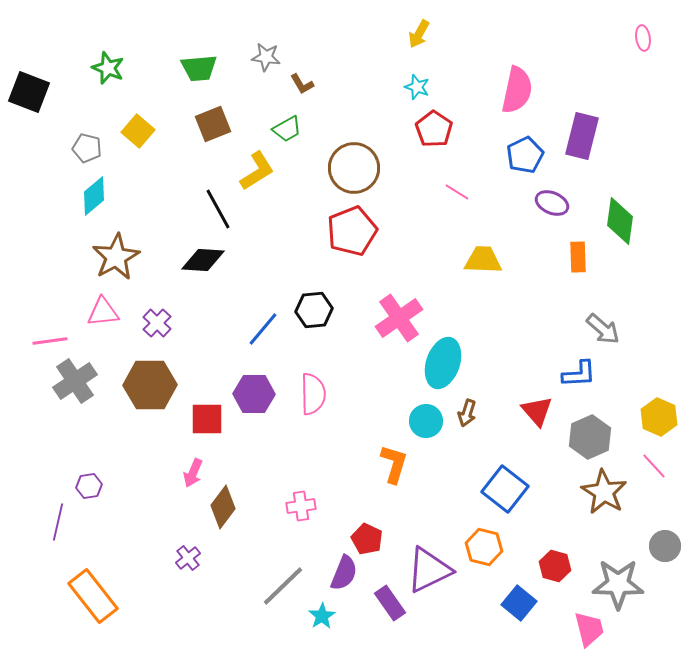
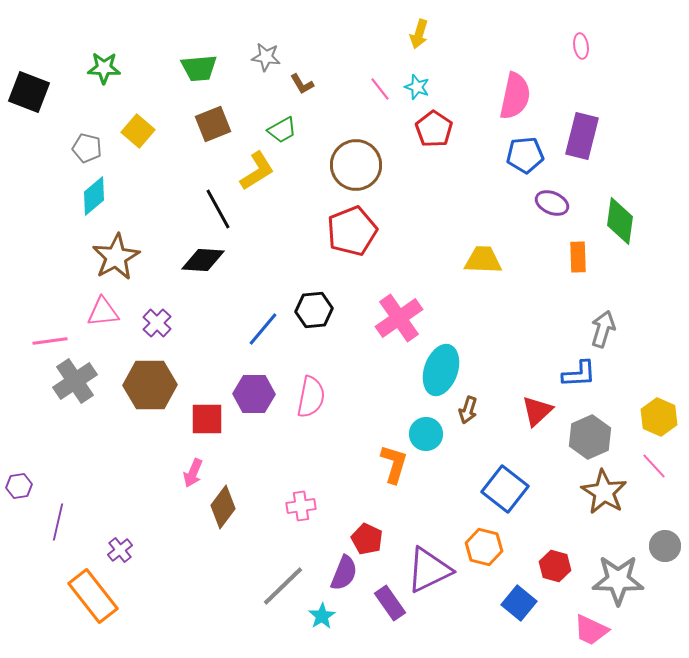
yellow arrow at (419, 34): rotated 12 degrees counterclockwise
pink ellipse at (643, 38): moved 62 px left, 8 px down
green star at (108, 68): moved 4 px left; rotated 20 degrees counterclockwise
pink semicircle at (517, 90): moved 2 px left, 6 px down
green trapezoid at (287, 129): moved 5 px left, 1 px down
blue pentagon at (525, 155): rotated 21 degrees clockwise
brown circle at (354, 168): moved 2 px right, 3 px up
pink line at (457, 192): moved 77 px left, 103 px up; rotated 20 degrees clockwise
gray arrow at (603, 329): rotated 114 degrees counterclockwise
cyan ellipse at (443, 363): moved 2 px left, 7 px down
pink semicircle at (313, 394): moved 2 px left, 3 px down; rotated 12 degrees clockwise
red triangle at (537, 411): rotated 28 degrees clockwise
brown arrow at (467, 413): moved 1 px right, 3 px up
cyan circle at (426, 421): moved 13 px down
purple hexagon at (89, 486): moved 70 px left
purple cross at (188, 558): moved 68 px left, 8 px up
gray star at (618, 584): moved 4 px up
pink trapezoid at (589, 629): moved 2 px right, 1 px down; rotated 129 degrees clockwise
